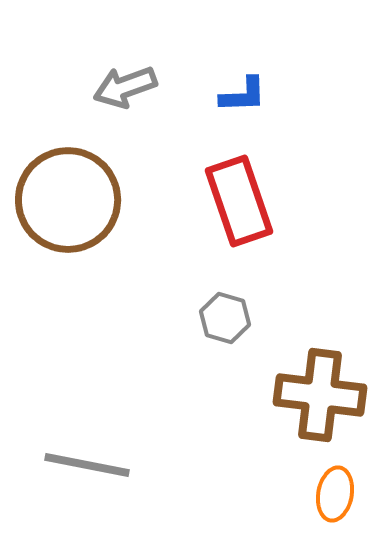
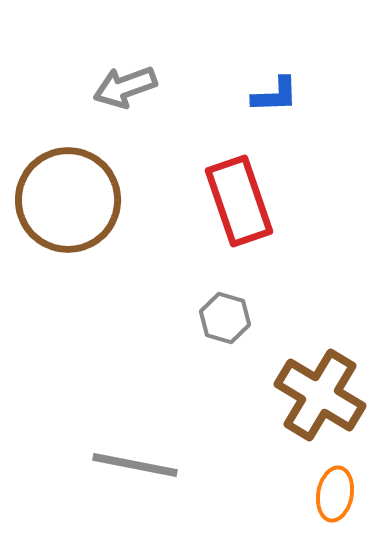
blue L-shape: moved 32 px right
brown cross: rotated 24 degrees clockwise
gray line: moved 48 px right
